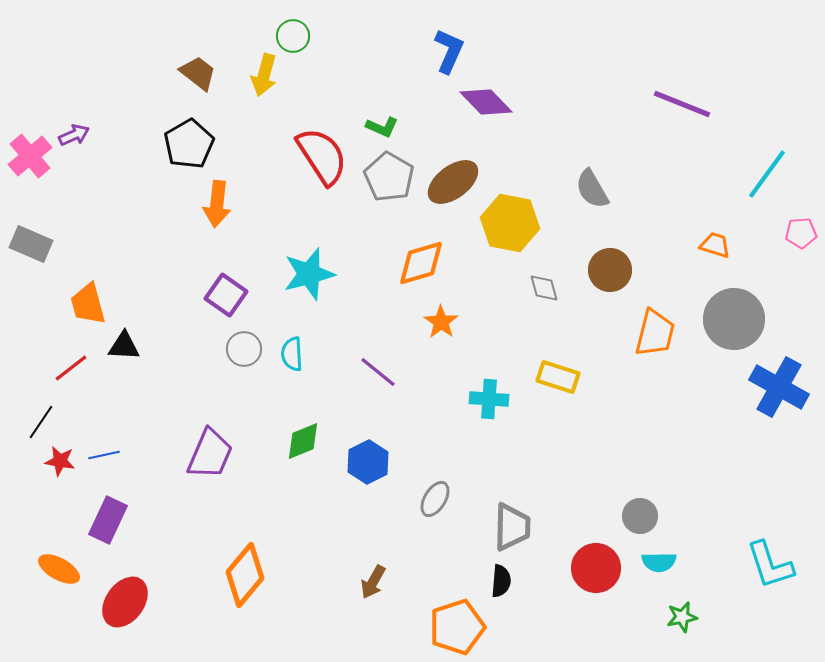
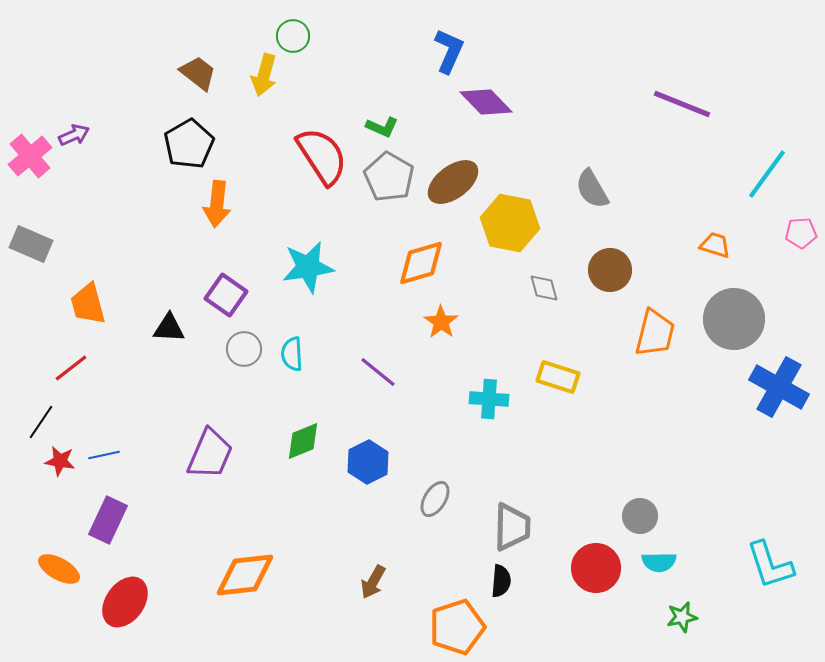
cyan star at (309, 274): moved 1 px left, 7 px up; rotated 6 degrees clockwise
black triangle at (124, 346): moved 45 px right, 18 px up
orange diamond at (245, 575): rotated 44 degrees clockwise
